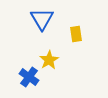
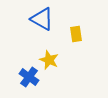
blue triangle: rotated 30 degrees counterclockwise
yellow star: rotated 18 degrees counterclockwise
